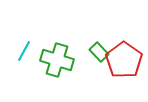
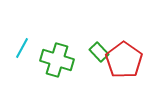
cyan line: moved 2 px left, 3 px up
